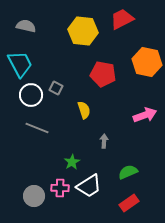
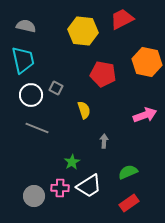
cyan trapezoid: moved 3 px right, 4 px up; rotated 16 degrees clockwise
